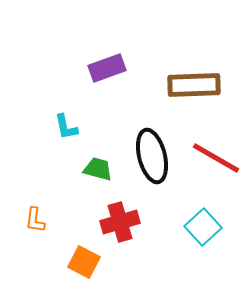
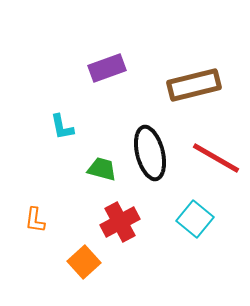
brown rectangle: rotated 12 degrees counterclockwise
cyan L-shape: moved 4 px left
black ellipse: moved 2 px left, 3 px up
green trapezoid: moved 4 px right
red cross: rotated 12 degrees counterclockwise
cyan square: moved 8 px left, 8 px up; rotated 9 degrees counterclockwise
orange square: rotated 20 degrees clockwise
